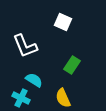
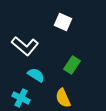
white L-shape: rotated 28 degrees counterclockwise
cyan semicircle: moved 2 px right, 5 px up
